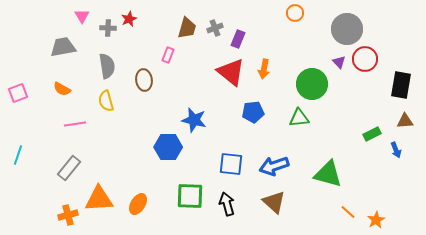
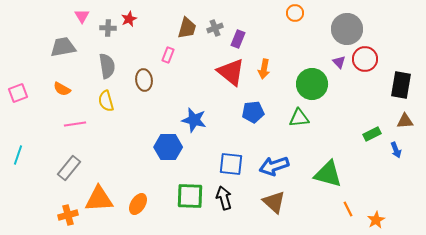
black arrow at (227, 204): moved 3 px left, 6 px up
orange line at (348, 212): moved 3 px up; rotated 21 degrees clockwise
